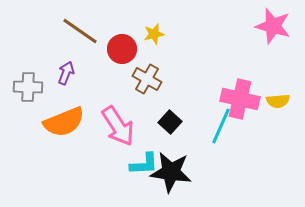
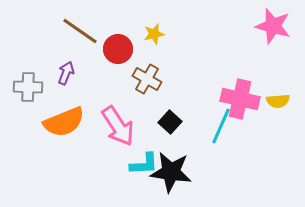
red circle: moved 4 px left
